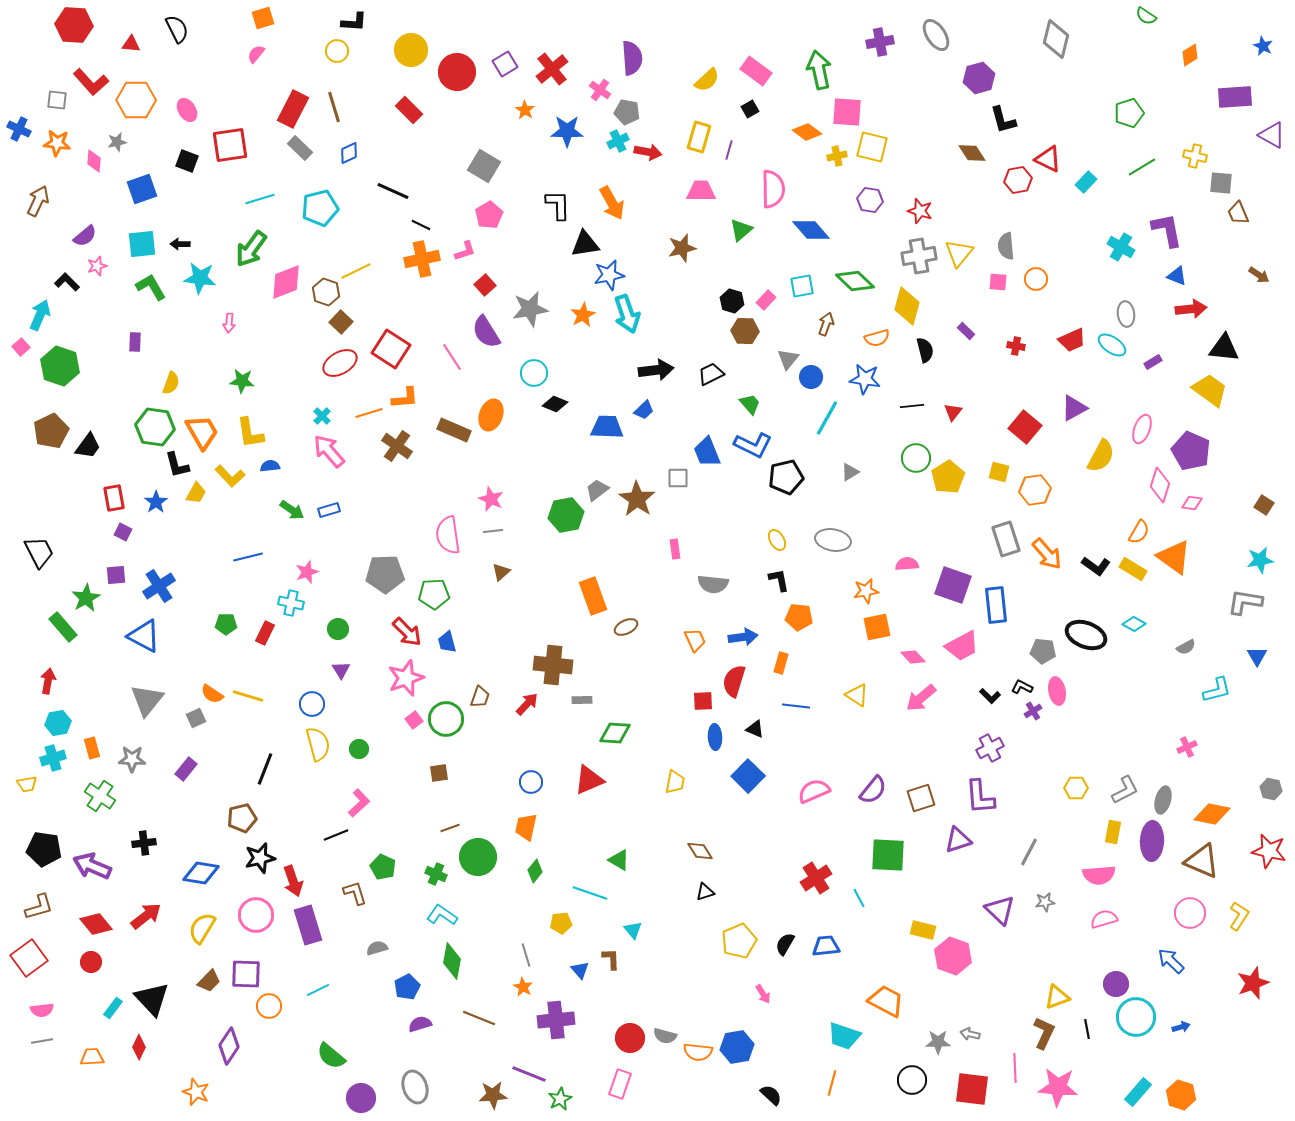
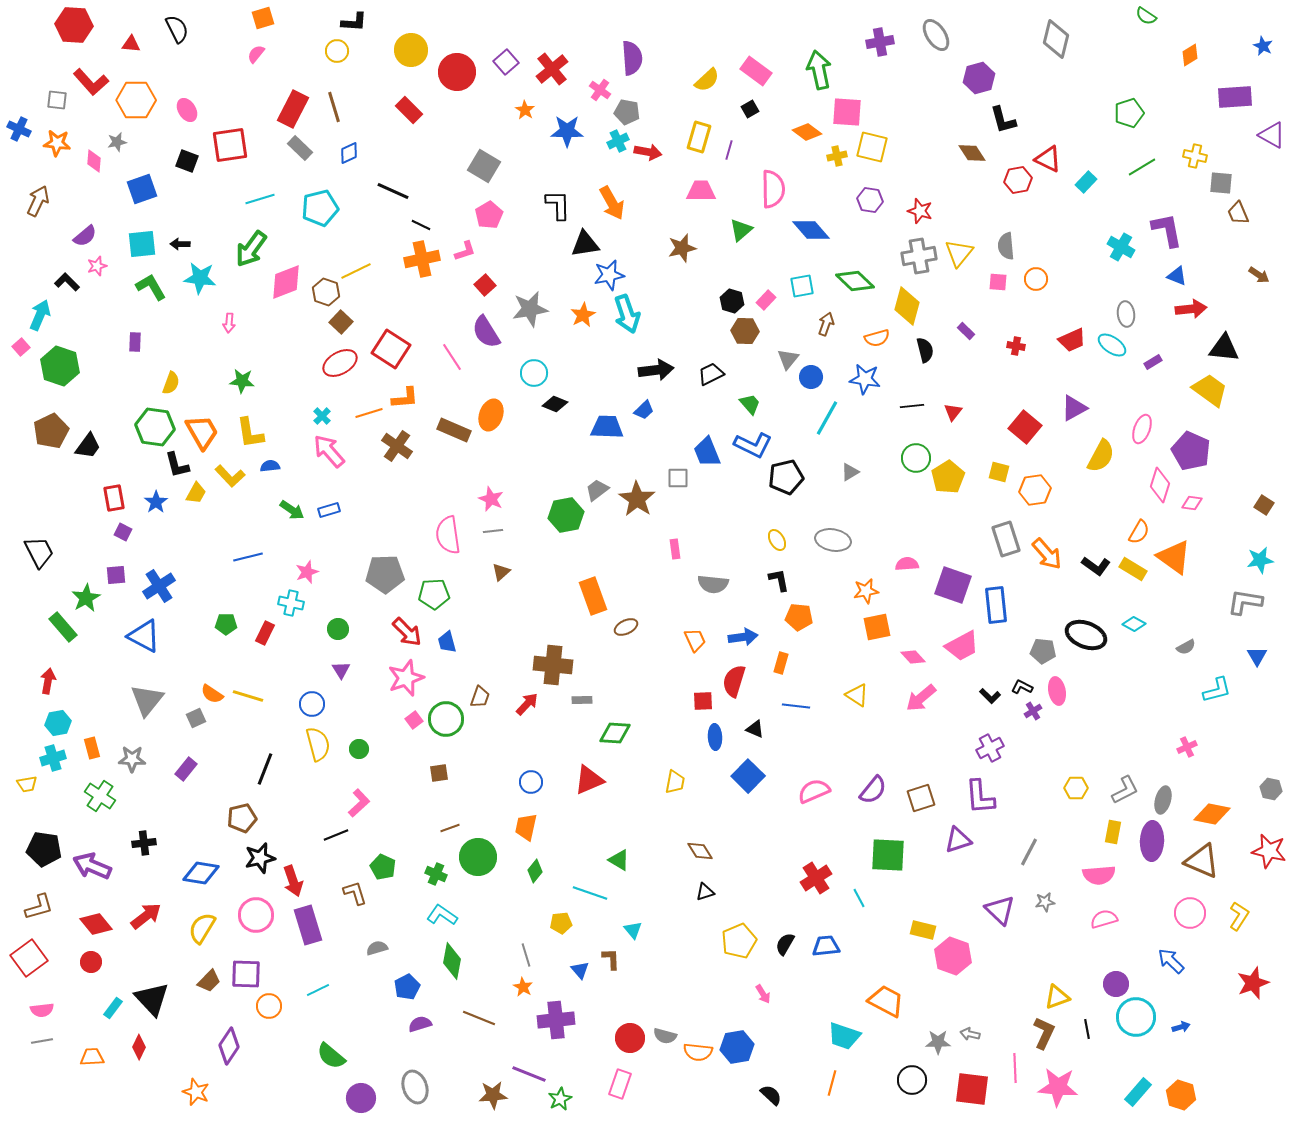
purple square at (505, 64): moved 1 px right, 2 px up; rotated 10 degrees counterclockwise
